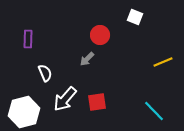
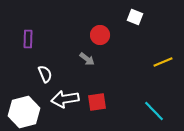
gray arrow: rotated 98 degrees counterclockwise
white semicircle: moved 1 px down
white arrow: rotated 40 degrees clockwise
